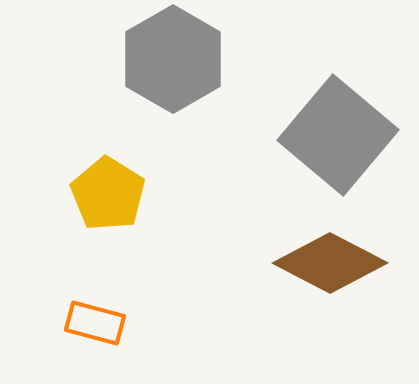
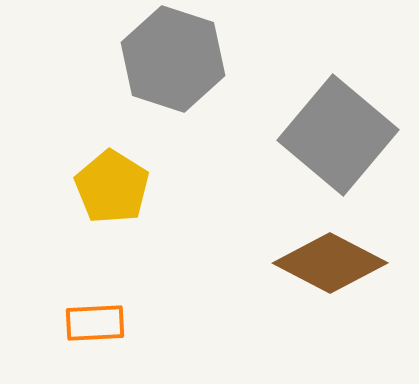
gray hexagon: rotated 12 degrees counterclockwise
yellow pentagon: moved 4 px right, 7 px up
orange rectangle: rotated 18 degrees counterclockwise
